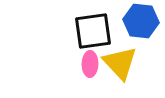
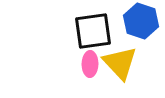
blue hexagon: rotated 12 degrees clockwise
